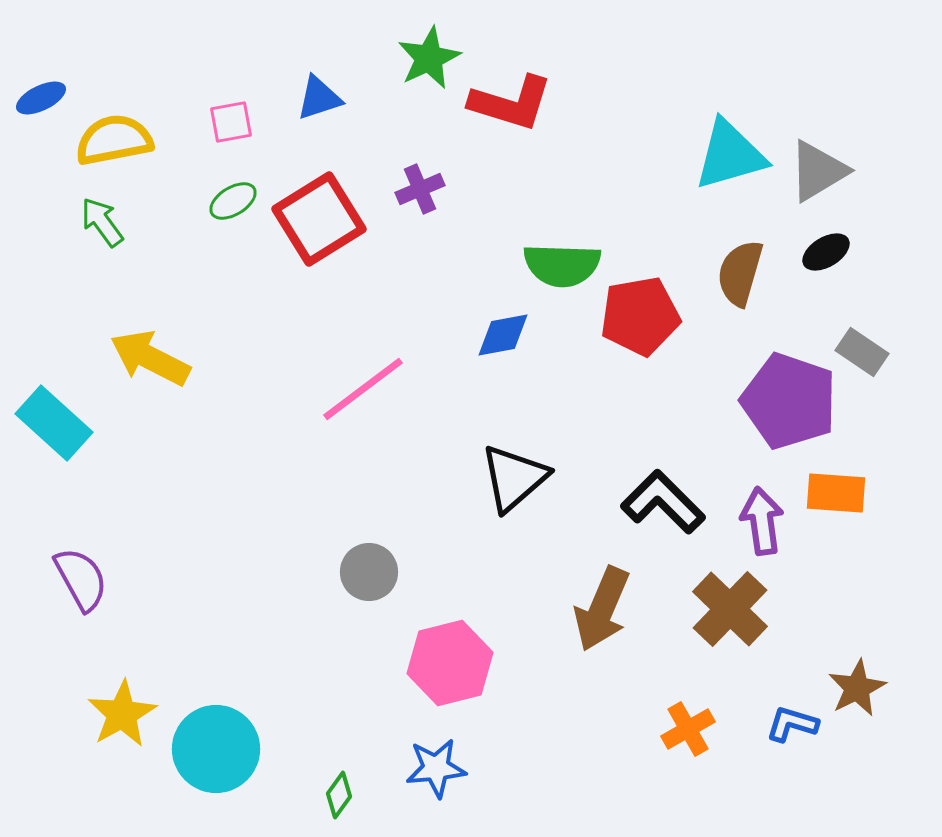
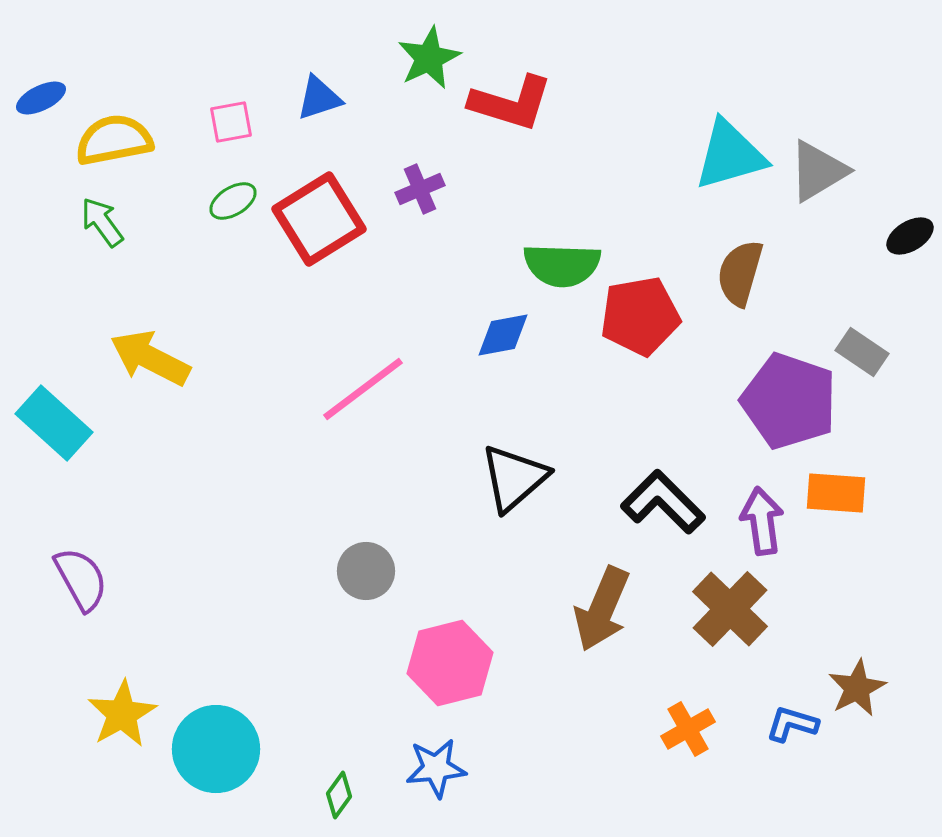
black ellipse: moved 84 px right, 16 px up
gray circle: moved 3 px left, 1 px up
